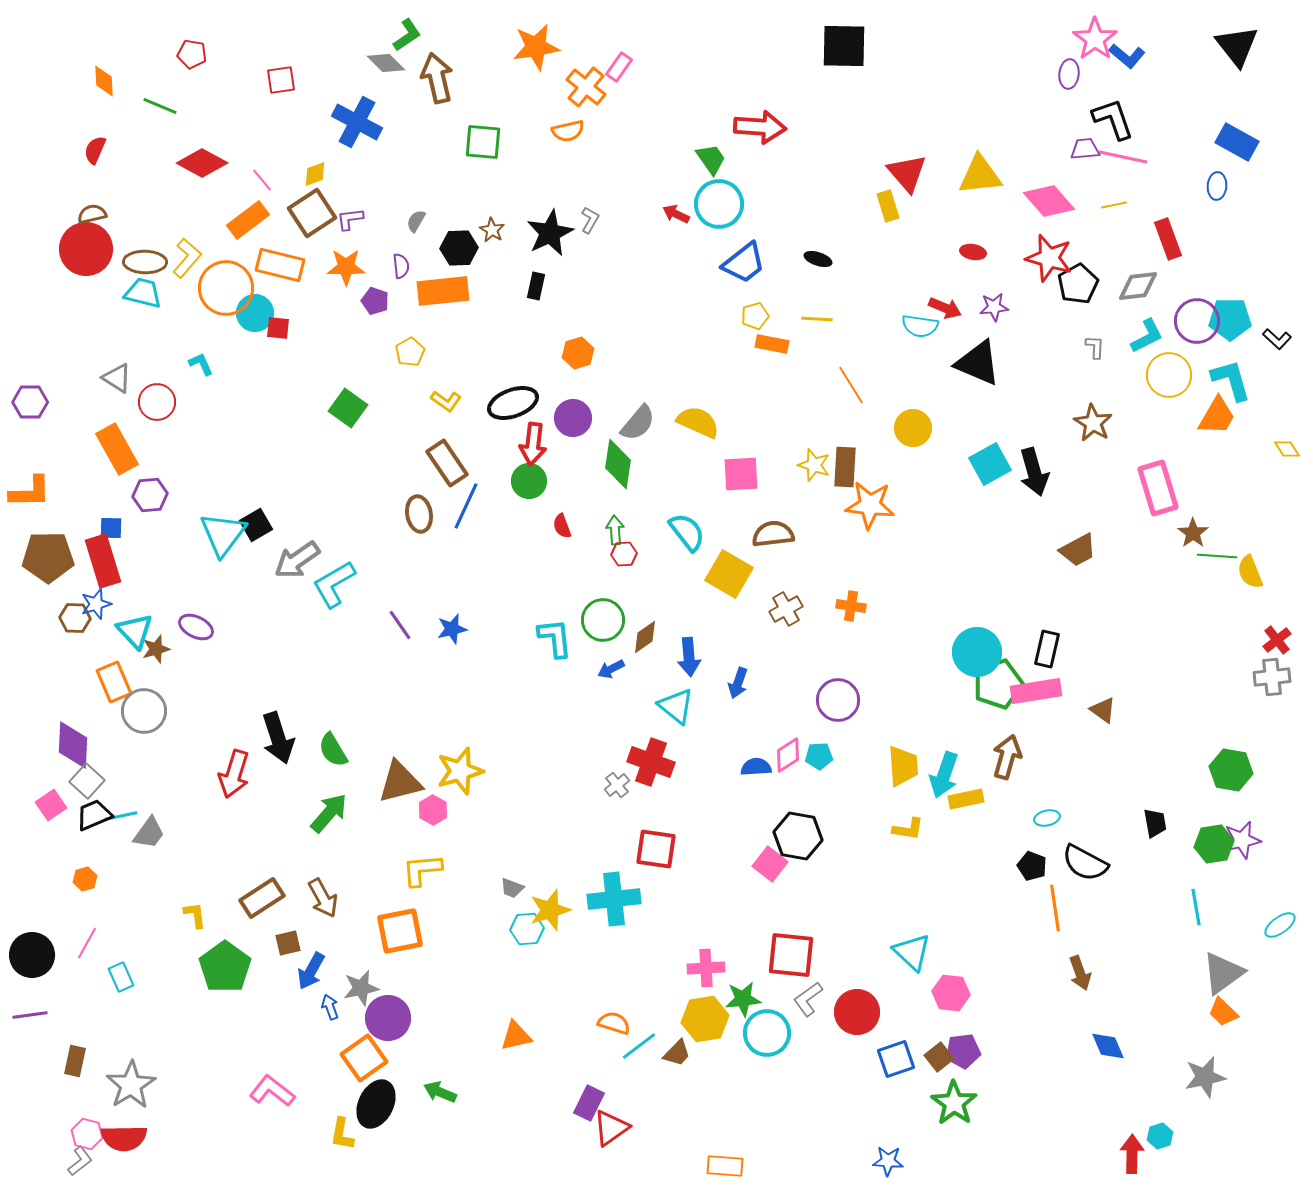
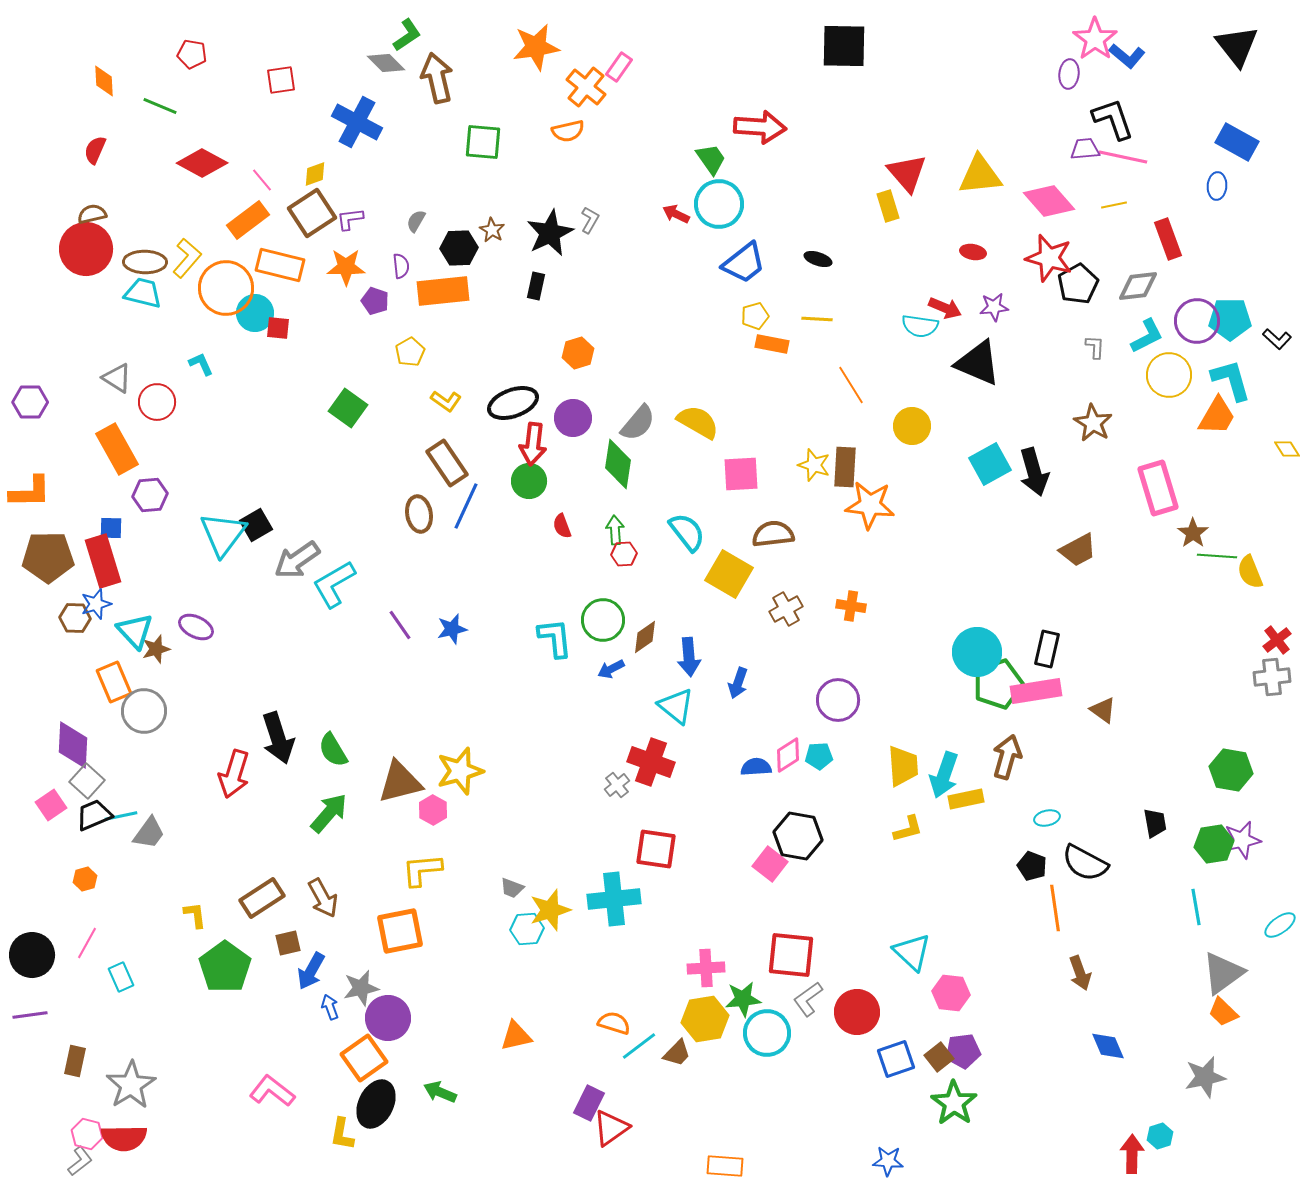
yellow semicircle at (698, 422): rotated 6 degrees clockwise
yellow circle at (913, 428): moved 1 px left, 2 px up
yellow L-shape at (908, 829): rotated 24 degrees counterclockwise
